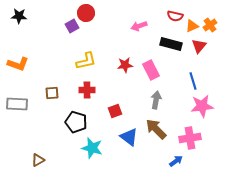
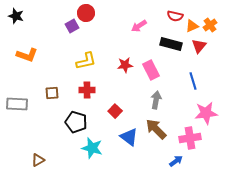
black star: moved 3 px left; rotated 14 degrees clockwise
pink arrow: rotated 14 degrees counterclockwise
orange L-shape: moved 9 px right, 9 px up
pink star: moved 4 px right, 7 px down
red square: rotated 24 degrees counterclockwise
